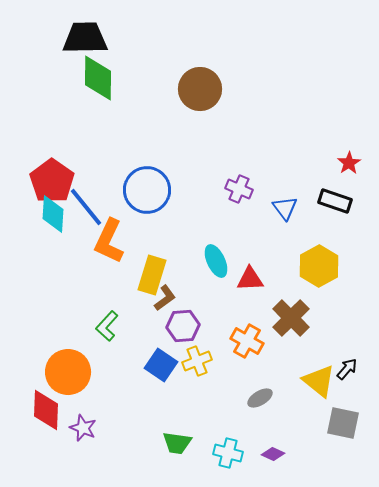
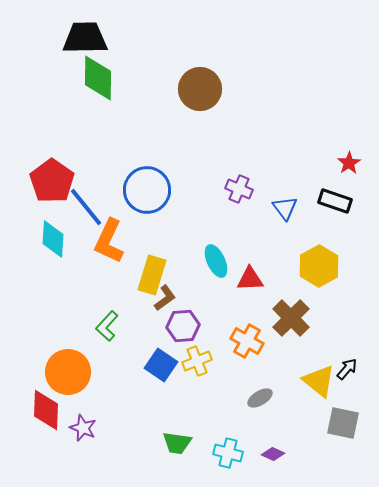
cyan diamond: moved 25 px down
